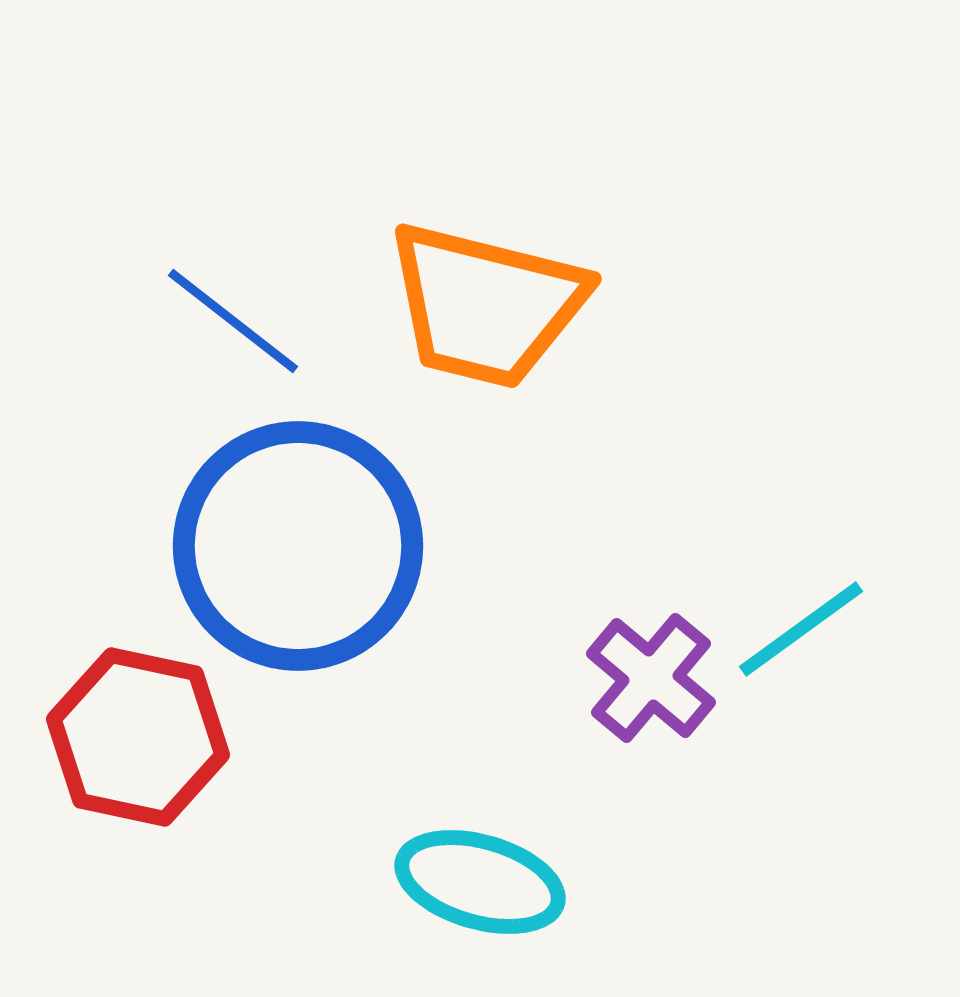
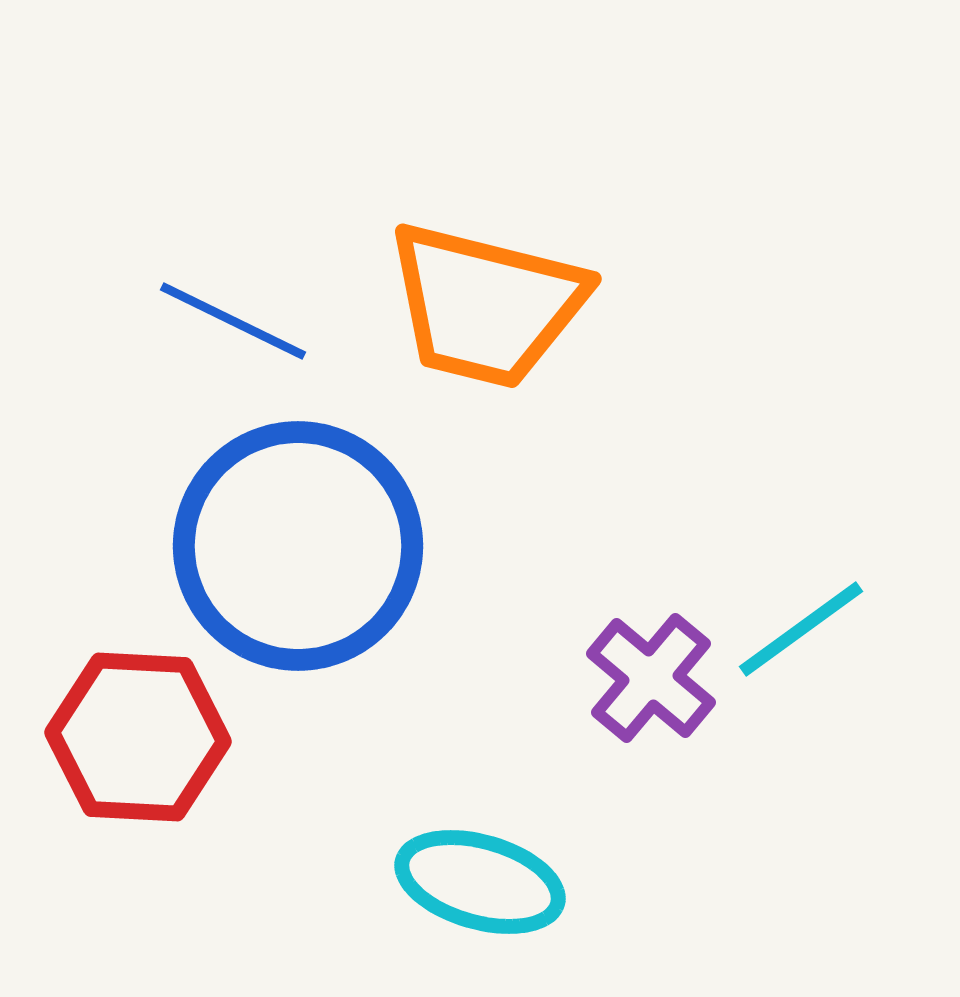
blue line: rotated 12 degrees counterclockwise
red hexagon: rotated 9 degrees counterclockwise
